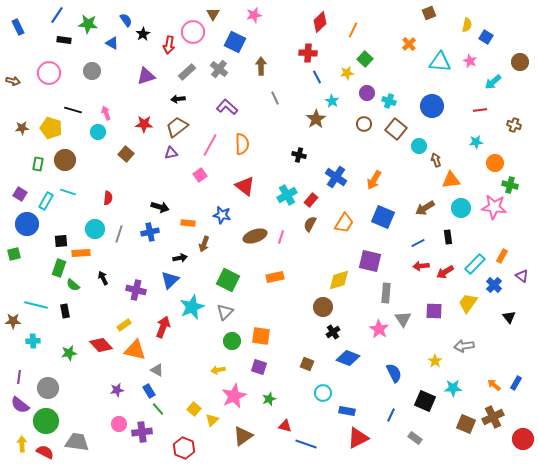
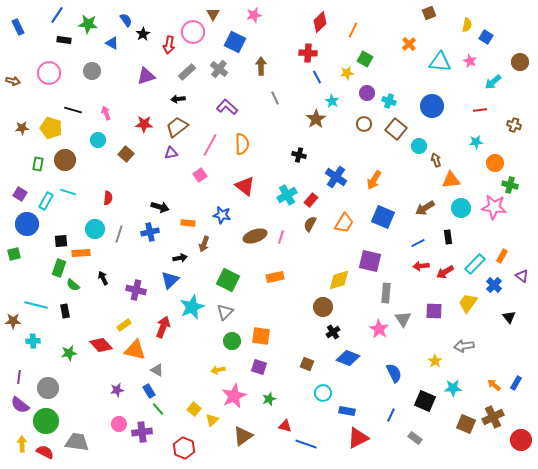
green square at (365, 59): rotated 14 degrees counterclockwise
cyan circle at (98, 132): moved 8 px down
red circle at (523, 439): moved 2 px left, 1 px down
